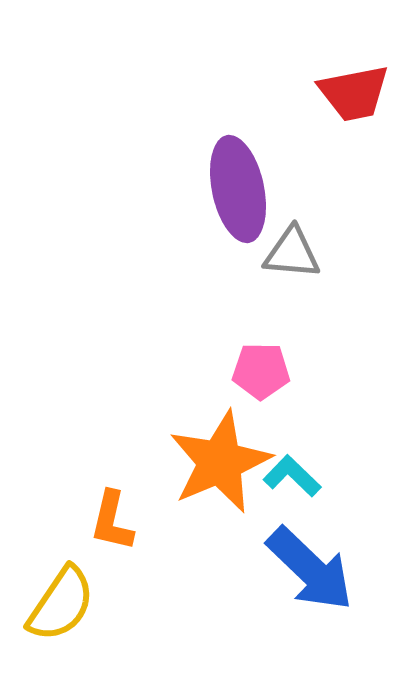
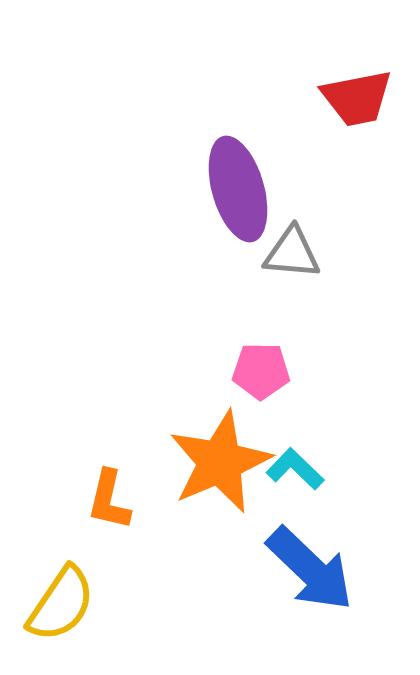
red trapezoid: moved 3 px right, 5 px down
purple ellipse: rotated 4 degrees counterclockwise
cyan L-shape: moved 3 px right, 7 px up
orange L-shape: moved 3 px left, 21 px up
